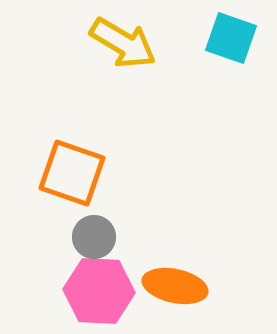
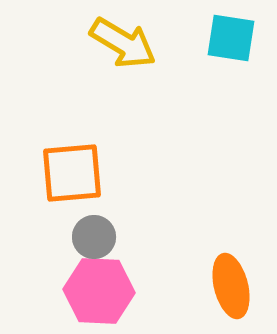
cyan square: rotated 10 degrees counterclockwise
orange square: rotated 24 degrees counterclockwise
orange ellipse: moved 56 px right; rotated 64 degrees clockwise
